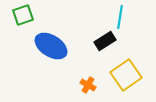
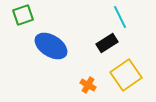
cyan line: rotated 35 degrees counterclockwise
black rectangle: moved 2 px right, 2 px down
